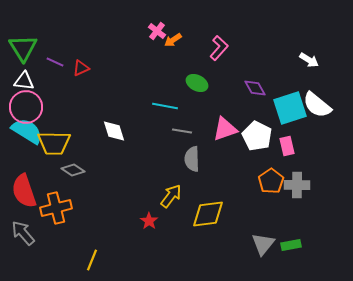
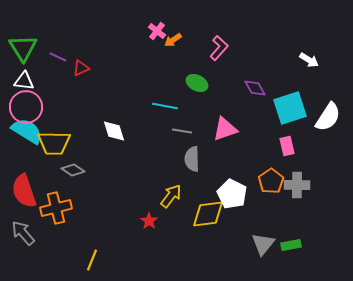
purple line: moved 3 px right, 5 px up
white semicircle: moved 11 px right, 12 px down; rotated 96 degrees counterclockwise
white pentagon: moved 25 px left, 58 px down
